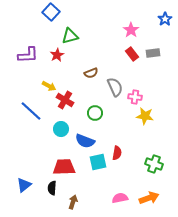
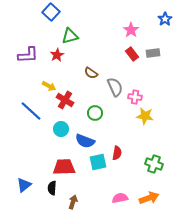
brown semicircle: rotated 56 degrees clockwise
